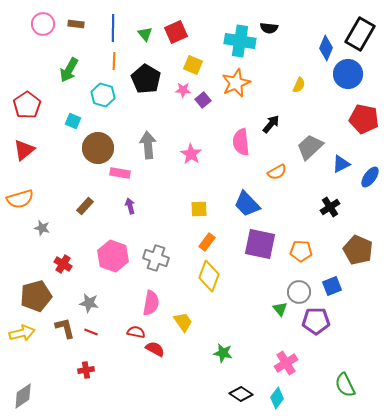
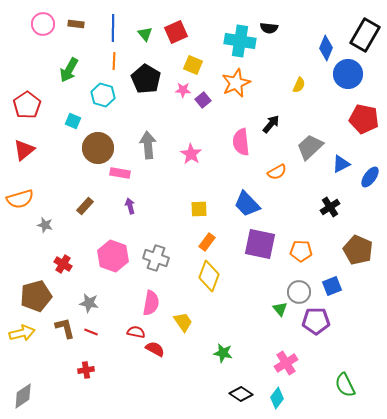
black rectangle at (360, 34): moved 5 px right, 1 px down
gray star at (42, 228): moved 3 px right, 3 px up
